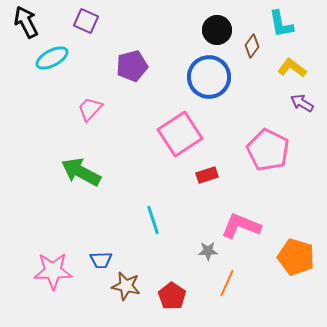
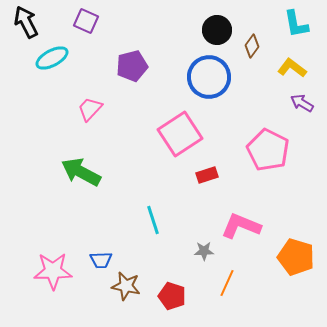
cyan L-shape: moved 15 px right
gray star: moved 4 px left
red pentagon: rotated 16 degrees counterclockwise
